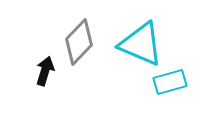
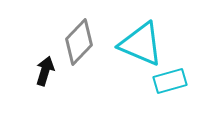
cyan rectangle: moved 1 px up
